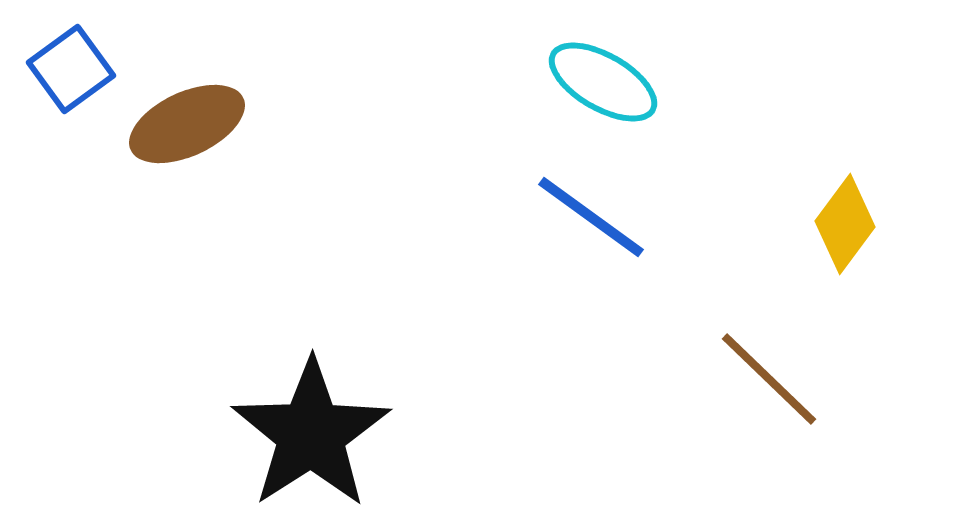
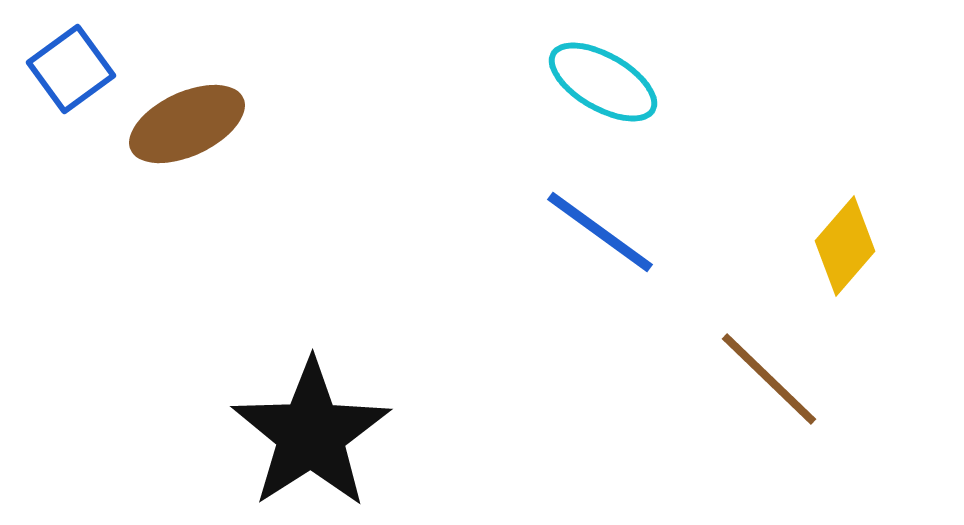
blue line: moved 9 px right, 15 px down
yellow diamond: moved 22 px down; rotated 4 degrees clockwise
